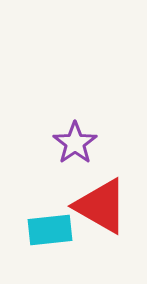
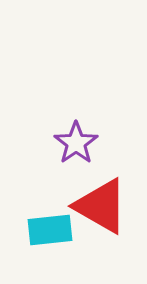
purple star: moved 1 px right
